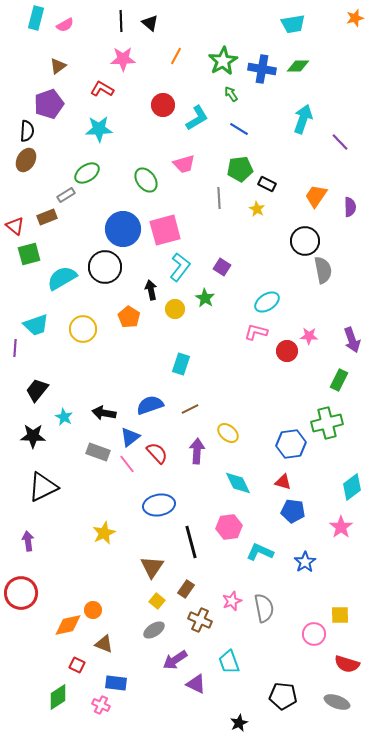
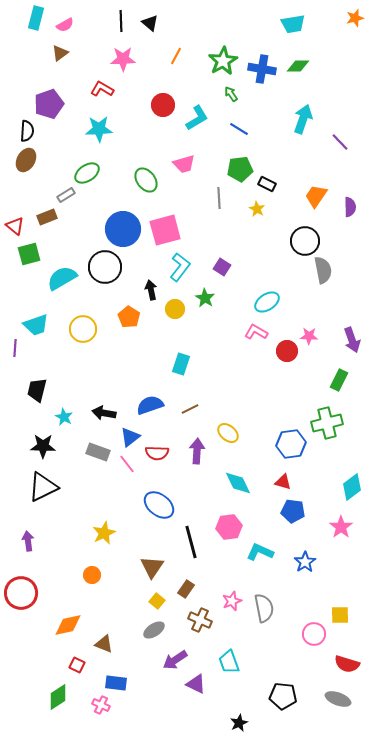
brown triangle at (58, 66): moved 2 px right, 13 px up
pink L-shape at (256, 332): rotated 15 degrees clockwise
black trapezoid at (37, 390): rotated 25 degrees counterclockwise
black star at (33, 436): moved 10 px right, 10 px down
red semicircle at (157, 453): rotated 135 degrees clockwise
blue ellipse at (159, 505): rotated 48 degrees clockwise
orange circle at (93, 610): moved 1 px left, 35 px up
gray ellipse at (337, 702): moved 1 px right, 3 px up
